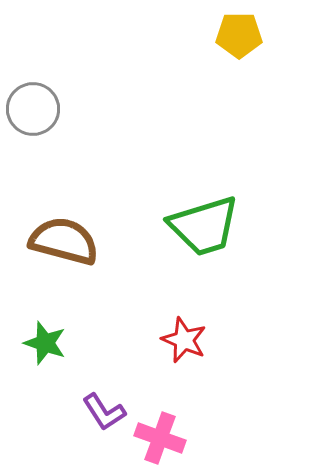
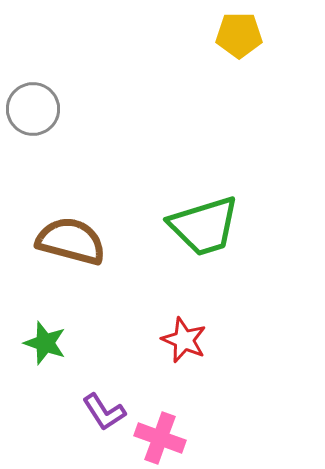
brown semicircle: moved 7 px right
